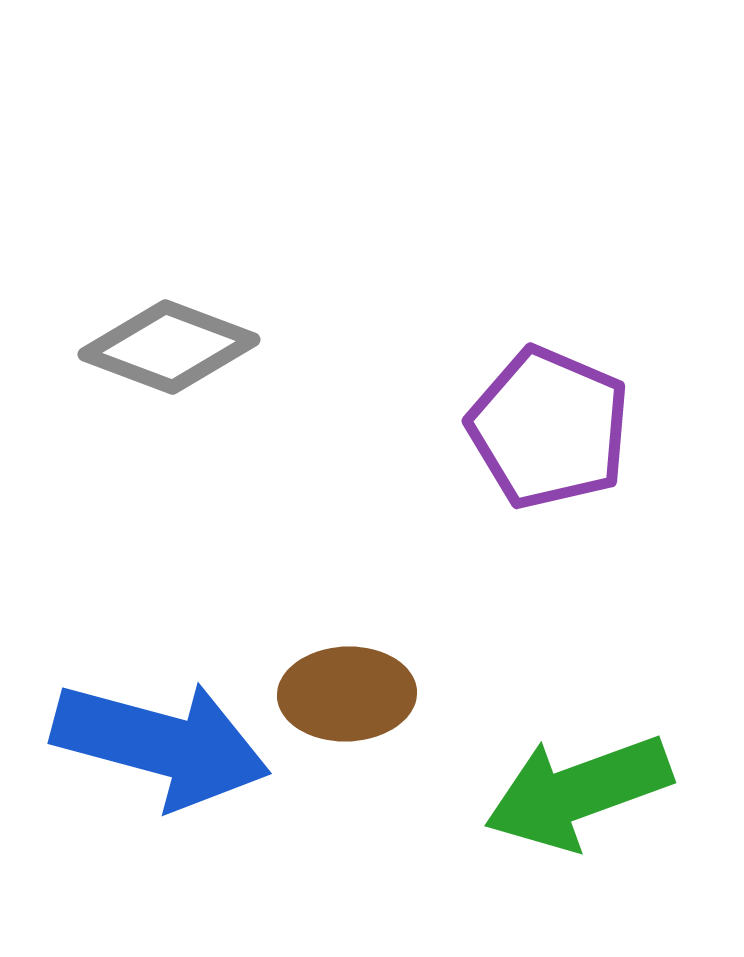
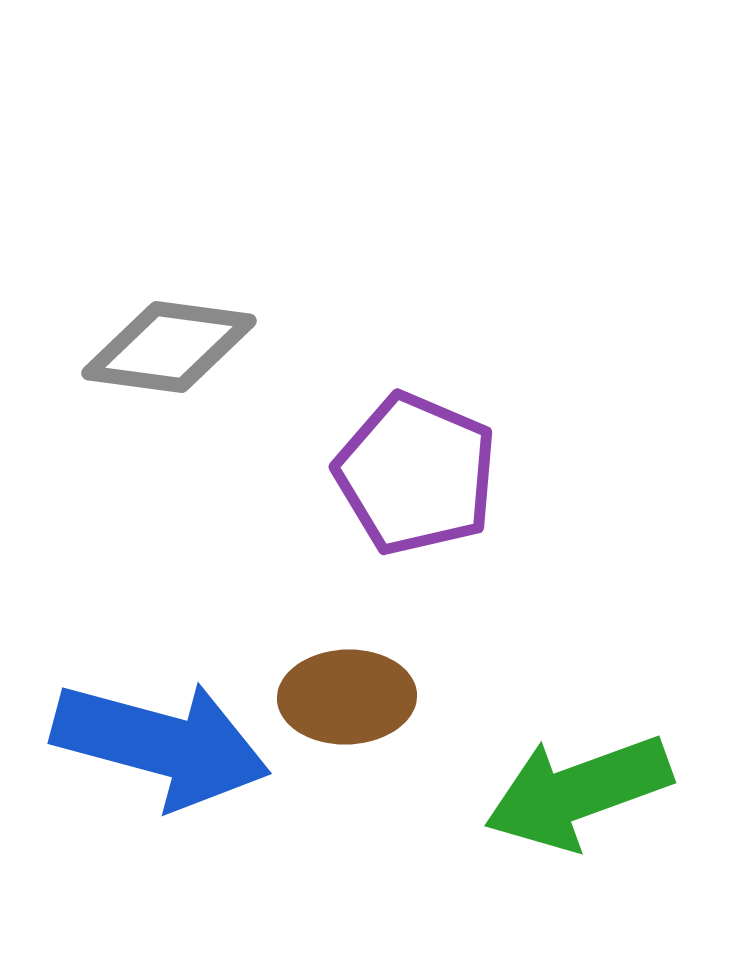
gray diamond: rotated 13 degrees counterclockwise
purple pentagon: moved 133 px left, 46 px down
brown ellipse: moved 3 px down
